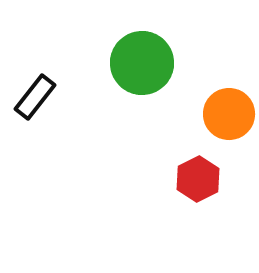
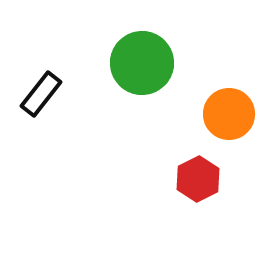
black rectangle: moved 6 px right, 3 px up
